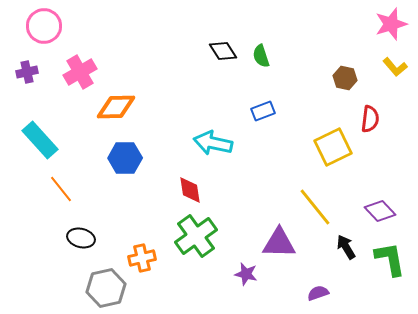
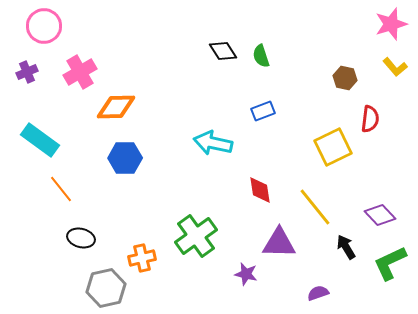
purple cross: rotated 10 degrees counterclockwise
cyan rectangle: rotated 12 degrees counterclockwise
red diamond: moved 70 px right
purple diamond: moved 4 px down
green L-shape: moved 4 px down; rotated 105 degrees counterclockwise
